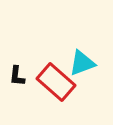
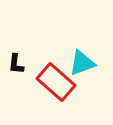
black L-shape: moved 1 px left, 12 px up
